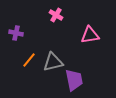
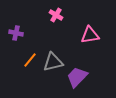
orange line: moved 1 px right
purple trapezoid: moved 3 px right, 3 px up; rotated 125 degrees counterclockwise
